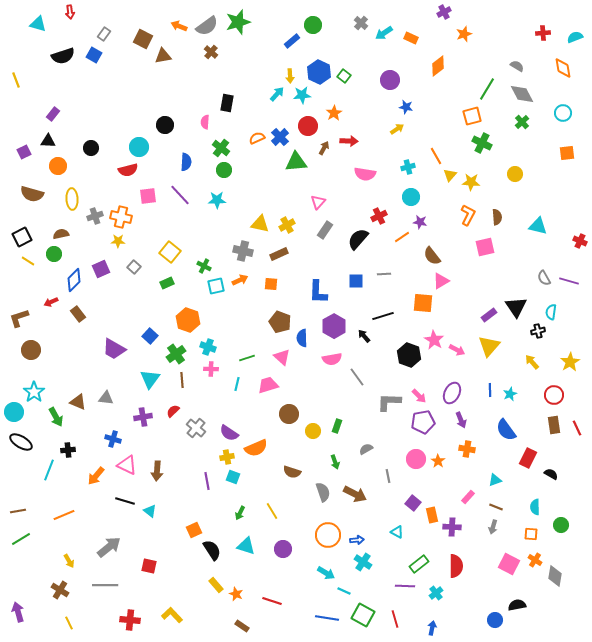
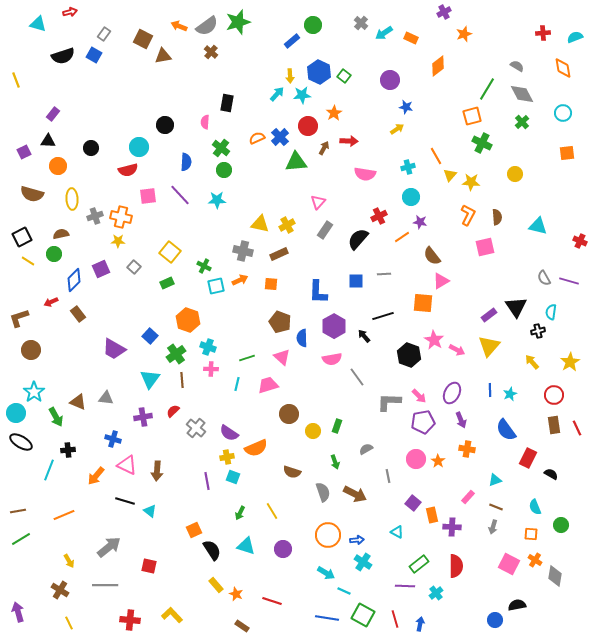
red arrow at (70, 12): rotated 96 degrees counterclockwise
cyan circle at (14, 412): moved 2 px right, 1 px down
cyan semicircle at (535, 507): rotated 21 degrees counterclockwise
blue arrow at (432, 628): moved 12 px left, 4 px up
